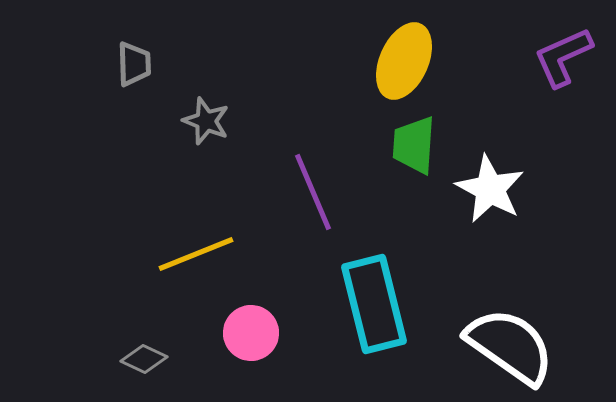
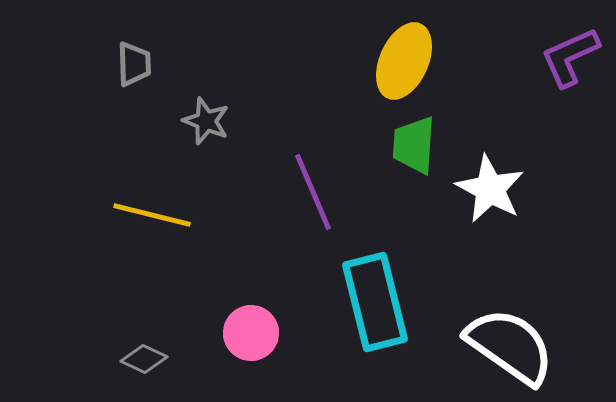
purple L-shape: moved 7 px right
yellow line: moved 44 px left, 39 px up; rotated 36 degrees clockwise
cyan rectangle: moved 1 px right, 2 px up
